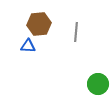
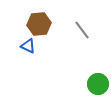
gray line: moved 6 px right, 2 px up; rotated 42 degrees counterclockwise
blue triangle: rotated 21 degrees clockwise
